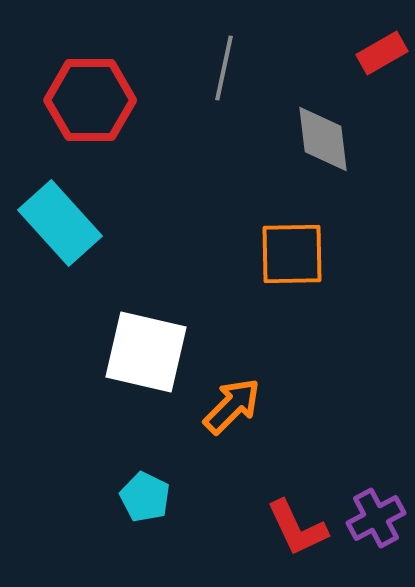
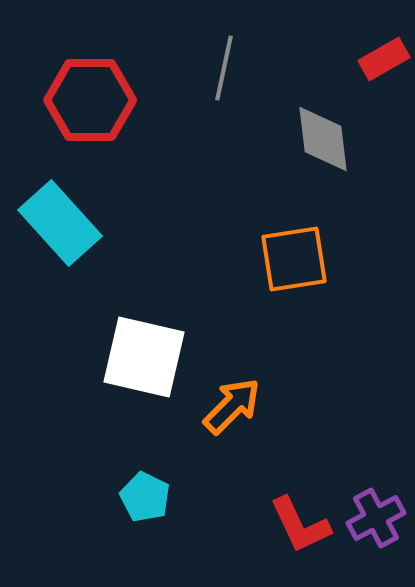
red rectangle: moved 2 px right, 6 px down
orange square: moved 2 px right, 5 px down; rotated 8 degrees counterclockwise
white square: moved 2 px left, 5 px down
red L-shape: moved 3 px right, 3 px up
